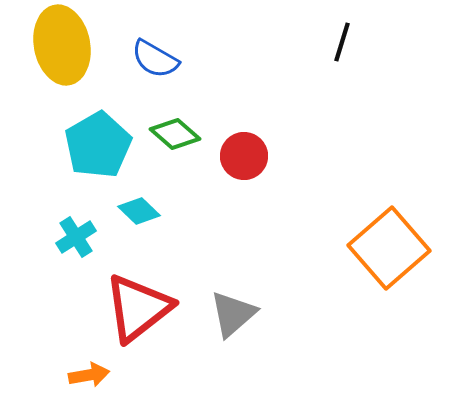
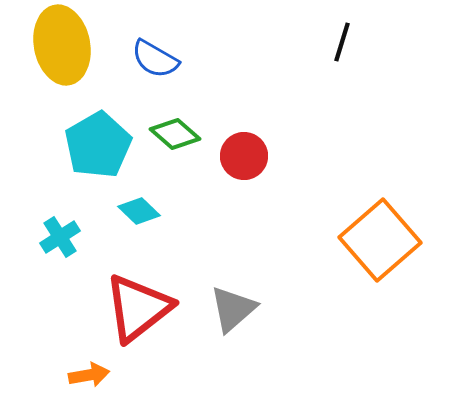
cyan cross: moved 16 px left
orange square: moved 9 px left, 8 px up
gray triangle: moved 5 px up
